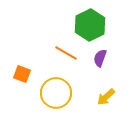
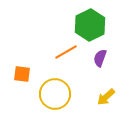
orange line: moved 1 px up; rotated 60 degrees counterclockwise
orange square: rotated 12 degrees counterclockwise
yellow circle: moved 1 px left, 1 px down
